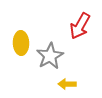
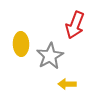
red arrow: moved 5 px left, 1 px up; rotated 8 degrees counterclockwise
yellow ellipse: moved 1 px down
